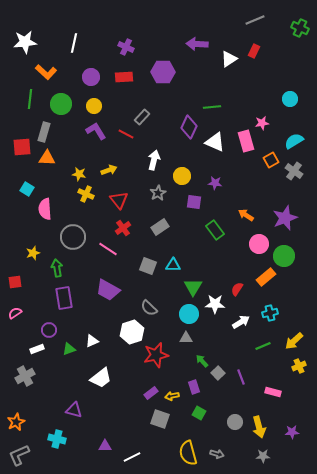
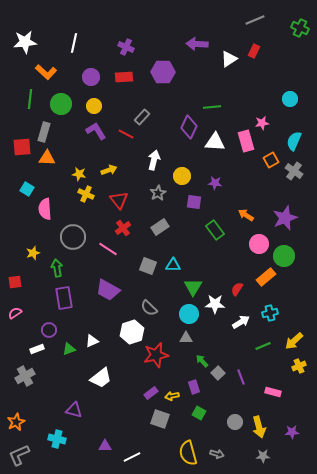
cyan semicircle at (294, 141): rotated 36 degrees counterclockwise
white triangle at (215, 142): rotated 20 degrees counterclockwise
